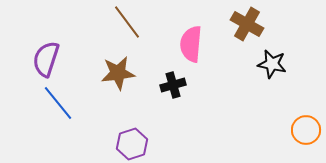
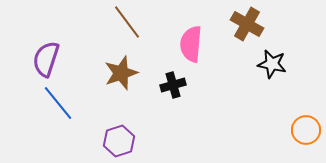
brown star: moved 3 px right; rotated 12 degrees counterclockwise
purple hexagon: moved 13 px left, 3 px up
